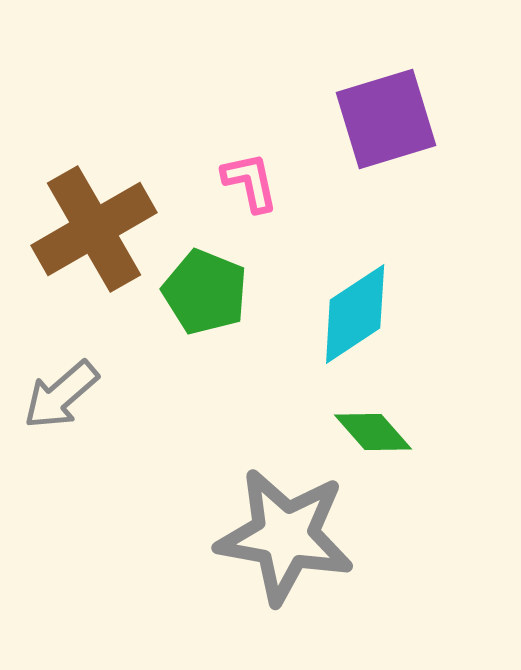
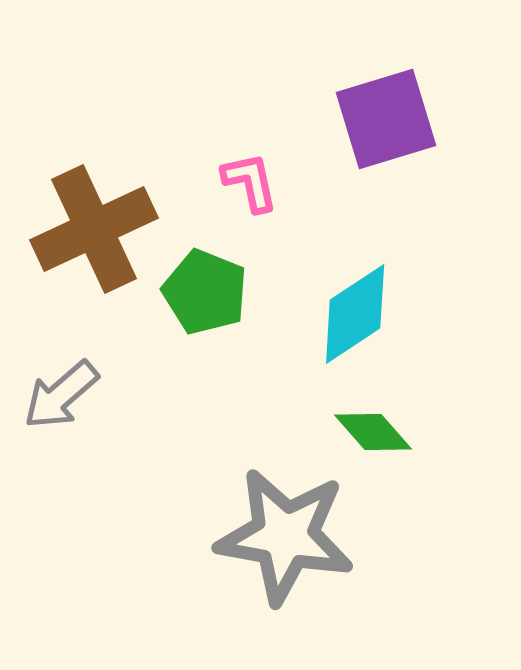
brown cross: rotated 5 degrees clockwise
